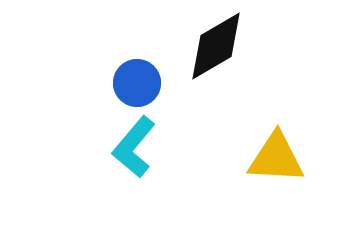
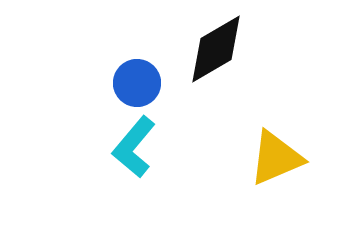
black diamond: moved 3 px down
yellow triangle: rotated 26 degrees counterclockwise
